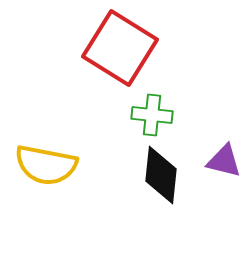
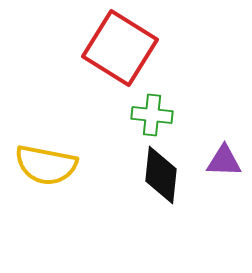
purple triangle: rotated 12 degrees counterclockwise
